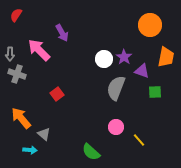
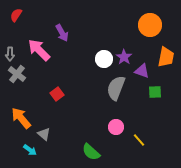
gray cross: rotated 18 degrees clockwise
cyan arrow: rotated 32 degrees clockwise
